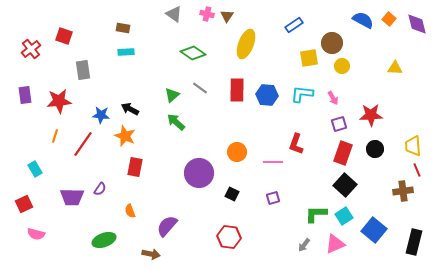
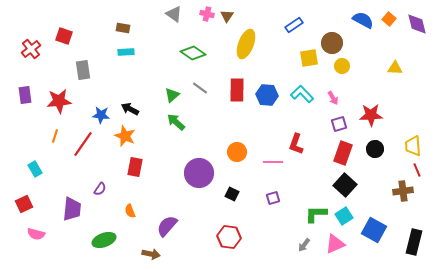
cyan L-shape at (302, 94): rotated 40 degrees clockwise
purple trapezoid at (72, 197): moved 12 px down; rotated 85 degrees counterclockwise
blue square at (374, 230): rotated 10 degrees counterclockwise
